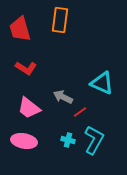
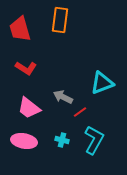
cyan triangle: rotated 45 degrees counterclockwise
cyan cross: moved 6 px left
